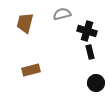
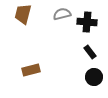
brown trapezoid: moved 2 px left, 9 px up
black cross: moved 9 px up; rotated 12 degrees counterclockwise
black rectangle: rotated 24 degrees counterclockwise
black circle: moved 2 px left, 6 px up
